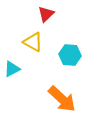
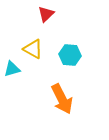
yellow triangle: moved 7 px down
cyan triangle: rotated 12 degrees clockwise
orange arrow: rotated 20 degrees clockwise
